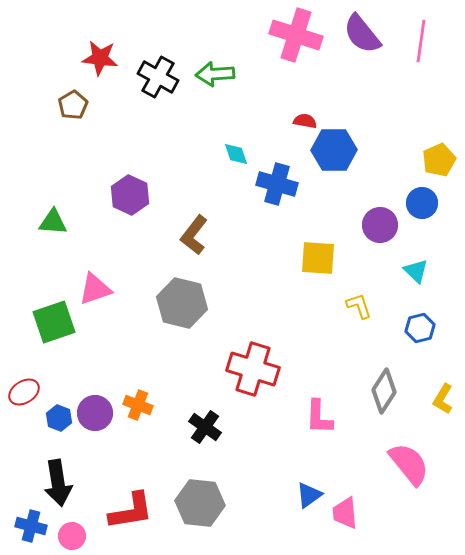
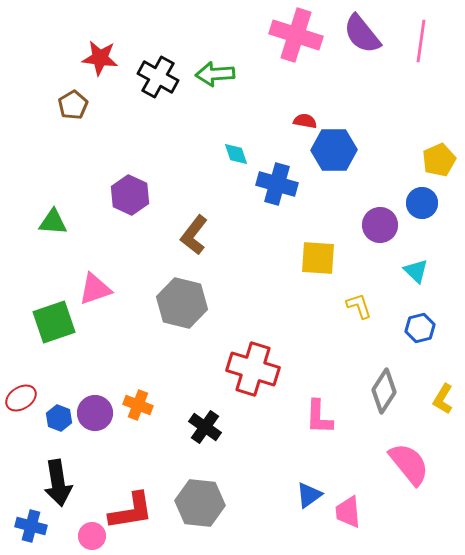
red ellipse at (24, 392): moved 3 px left, 6 px down
pink trapezoid at (345, 513): moved 3 px right, 1 px up
pink circle at (72, 536): moved 20 px right
